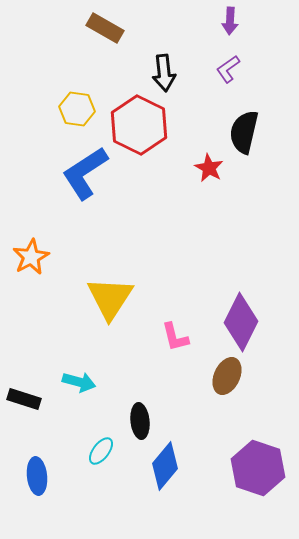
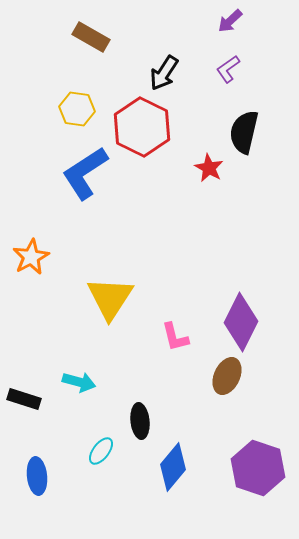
purple arrow: rotated 44 degrees clockwise
brown rectangle: moved 14 px left, 9 px down
black arrow: rotated 39 degrees clockwise
red hexagon: moved 3 px right, 2 px down
blue diamond: moved 8 px right, 1 px down
